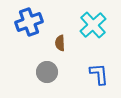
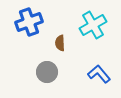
cyan cross: rotated 12 degrees clockwise
blue L-shape: rotated 35 degrees counterclockwise
